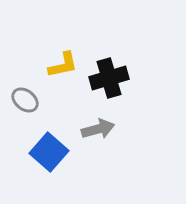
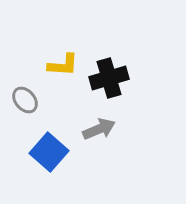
yellow L-shape: rotated 16 degrees clockwise
gray ellipse: rotated 12 degrees clockwise
gray arrow: moved 1 px right; rotated 8 degrees counterclockwise
